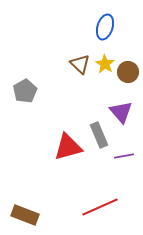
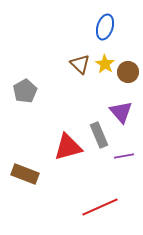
brown rectangle: moved 41 px up
